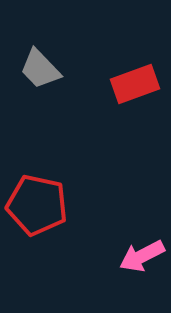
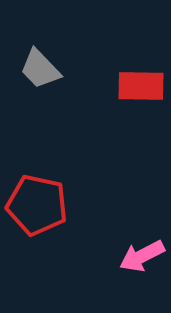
red rectangle: moved 6 px right, 2 px down; rotated 21 degrees clockwise
